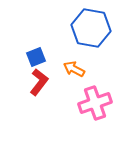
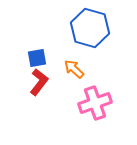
blue hexagon: moved 1 px left; rotated 6 degrees clockwise
blue square: moved 1 px right, 1 px down; rotated 12 degrees clockwise
orange arrow: rotated 15 degrees clockwise
